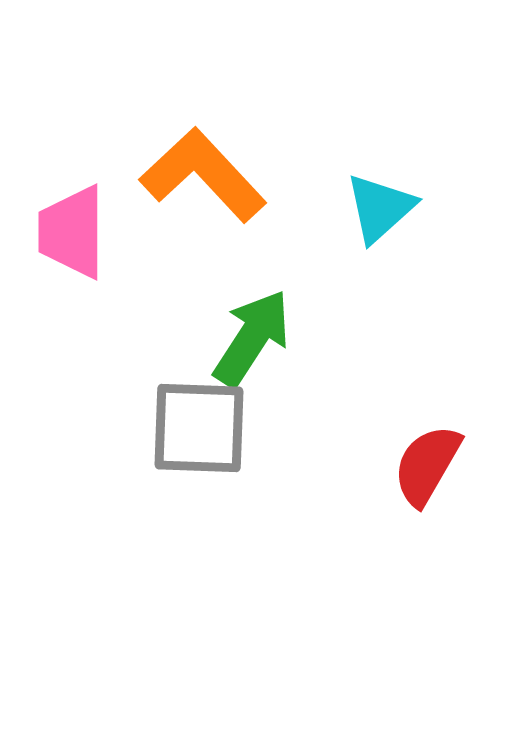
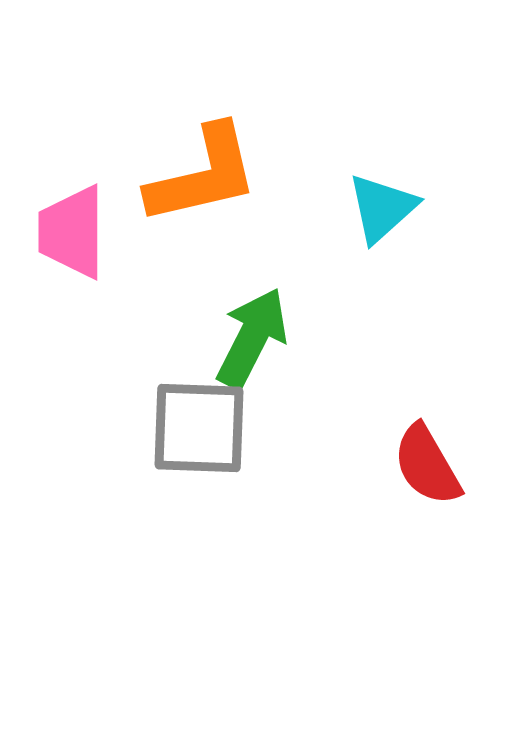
orange L-shape: rotated 120 degrees clockwise
cyan triangle: moved 2 px right
green arrow: rotated 6 degrees counterclockwise
red semicircle: rotated 60 degrees counterclockwise
